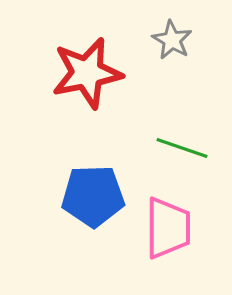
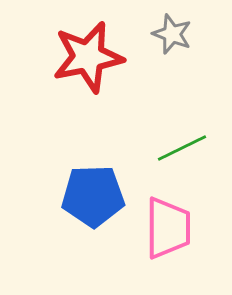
gray star: moved 6 px up; rotated 9 degrees counterclockwise
red star: moved 1 px right, 16 px up
green line: rotated 45 degrees counterclockwise
